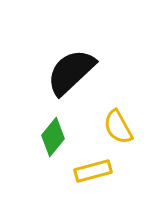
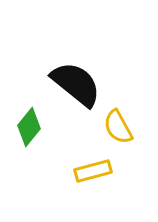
black semicircle: moved 5 px right, 12 px down; rotated 82 degrees clockwise
green diamond: moved 24 px left, 10 px up
